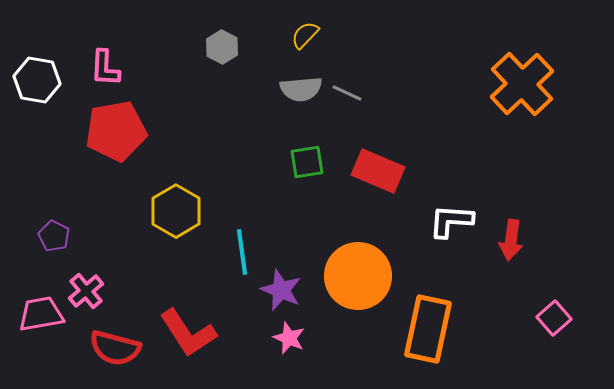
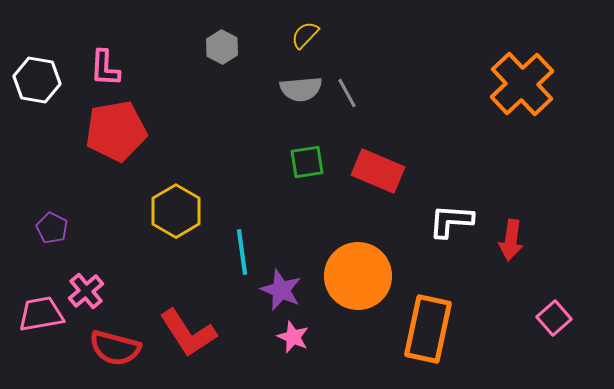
gray line: rotated 36 degrees clockwise
purple pentagon: moved 2 px left, 8 px up
pink star: moved 4 px right, 1 px up
